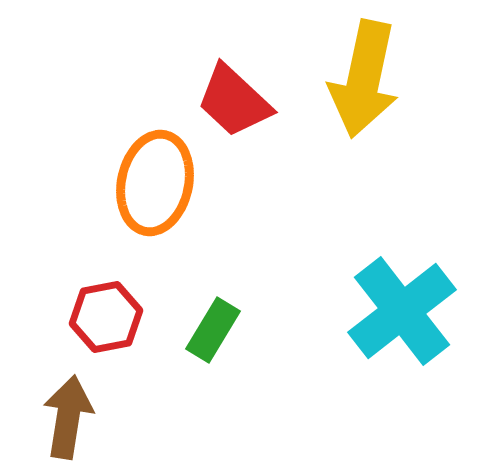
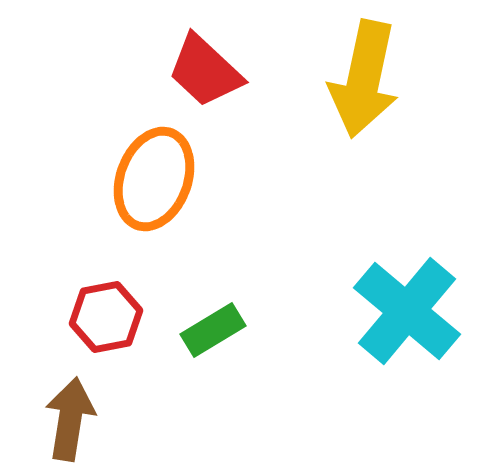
red trapezoid: moved 29 px left, 30 px up
orange ellipse: moved 1 px left, 4 px up; rotated 8 degrees clockwise
cyan cross: moved 5 px right; rotated 12 degrees counterclockwise
green rectangle: rotated 28 degrees clockwise
brown arrow: moved 2 px right, 2 px down
